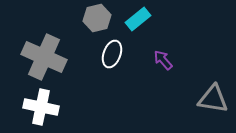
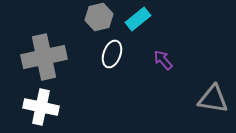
gray hexagon: moved 2 px right, 1 px up
gray cross: rotated 36 degrees counterclockwise
